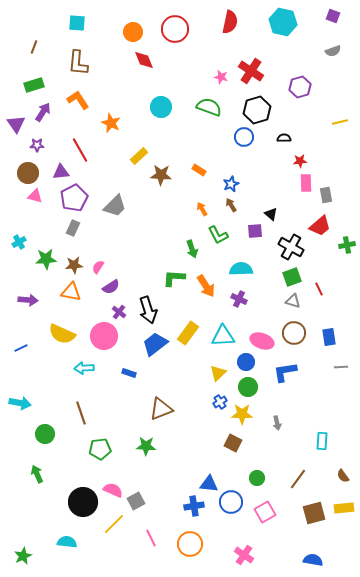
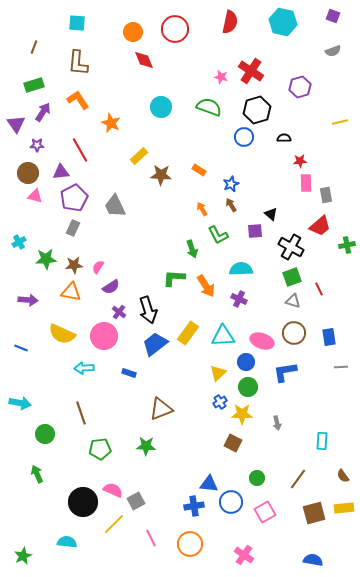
gray trapezoid at (115, 206): rotated 110 degrees clockwise
blue line at (21, 348): rotated 48 degrees clockwise
